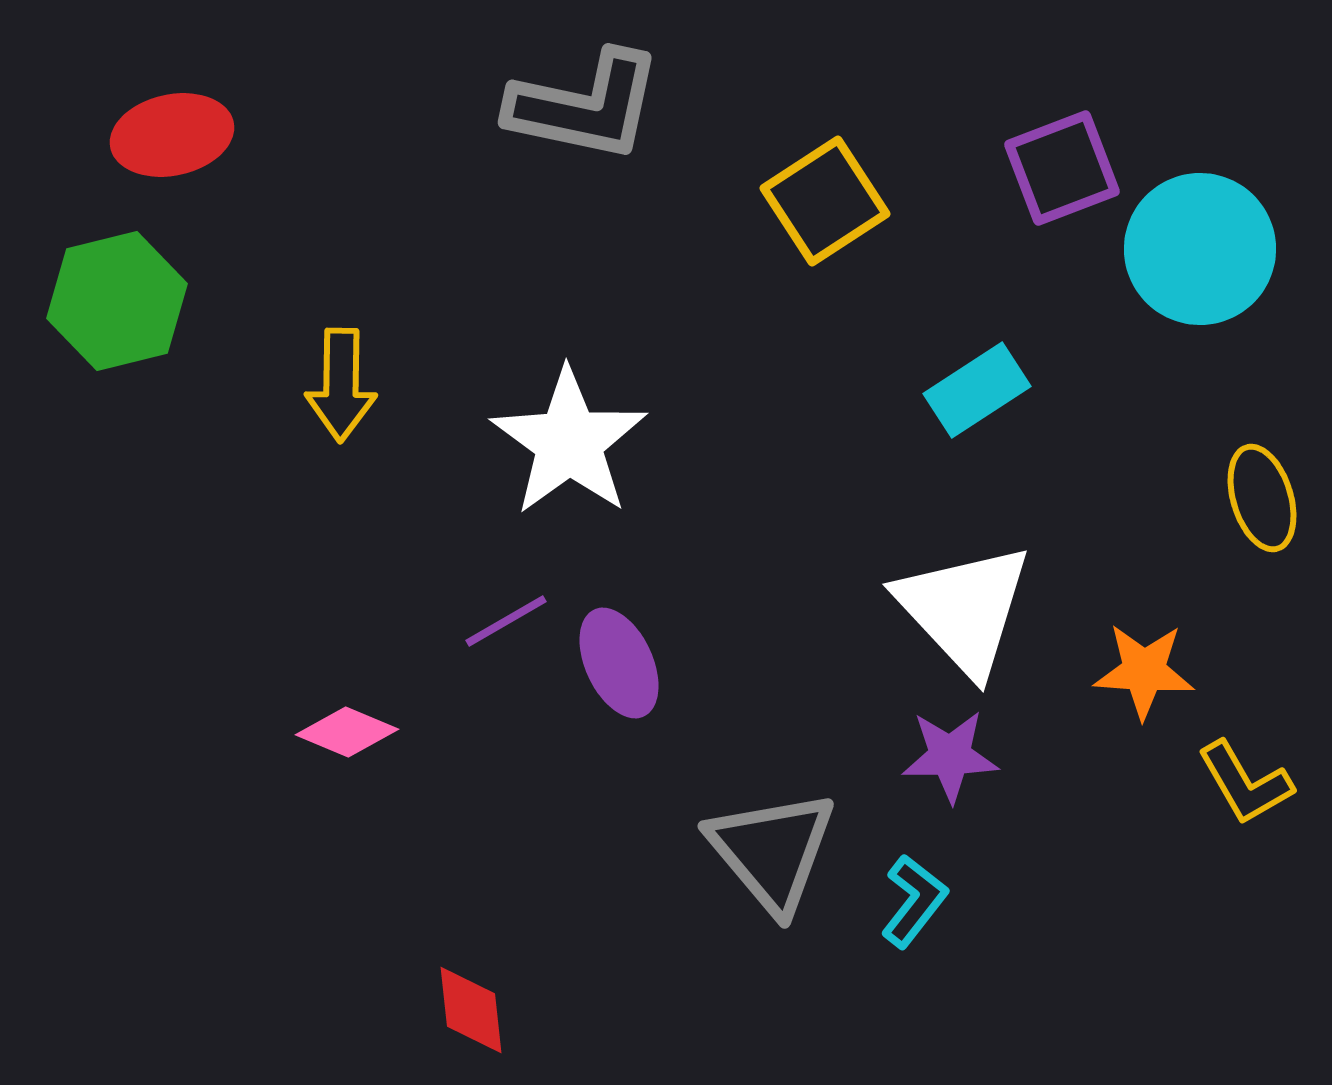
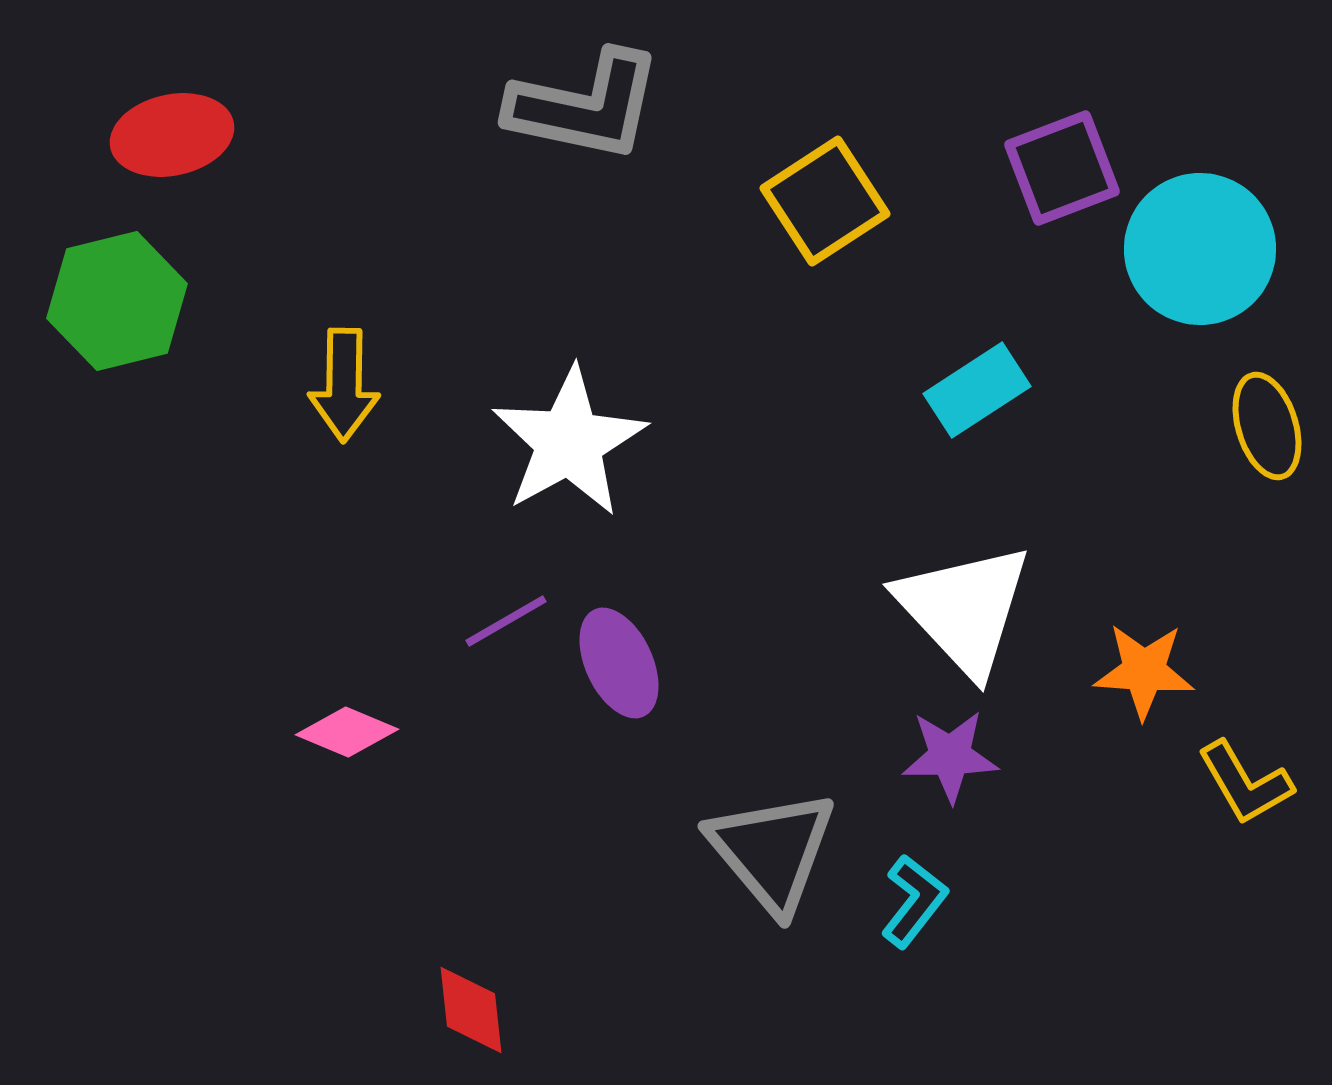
yellow arrow: moved 3 px right
white star: rotated 7 degrees clockwise
yellow ellipse: moved 5 px right, 72 px up
